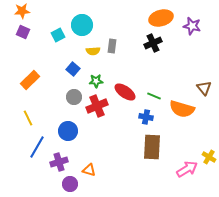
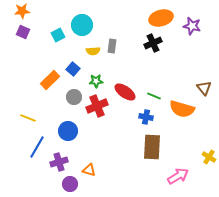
orange rectangle: moved 20 px right
yellow line: rotated 42 degrees counterclockwise
pink arrow: moved 9 px left, 7 px down
